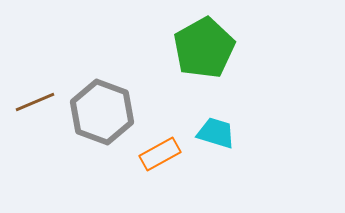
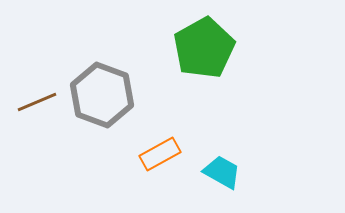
brown line: moved 2 px right
gray hexagon: moved 17 px up
cyan trapezoid: moved 6 px right, 39 px down; rotated 12 degrees clockwise
